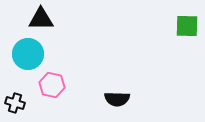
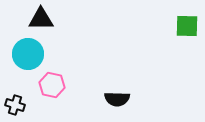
black cross: moved 2 px down
